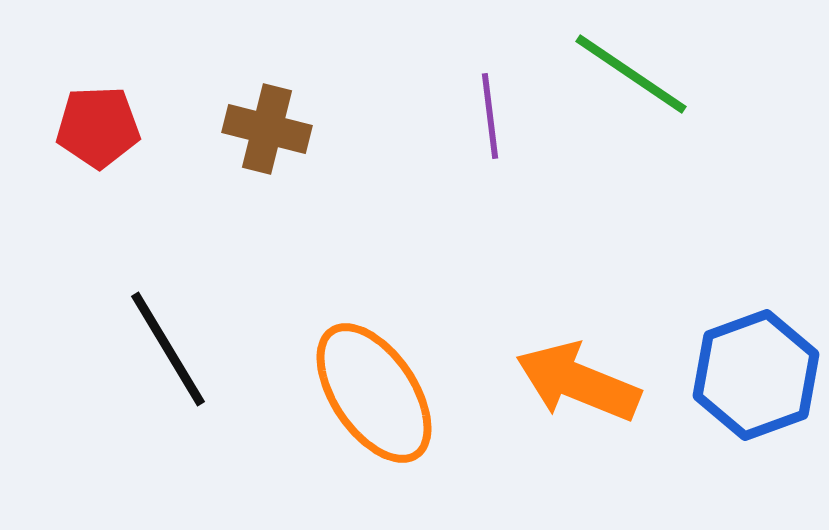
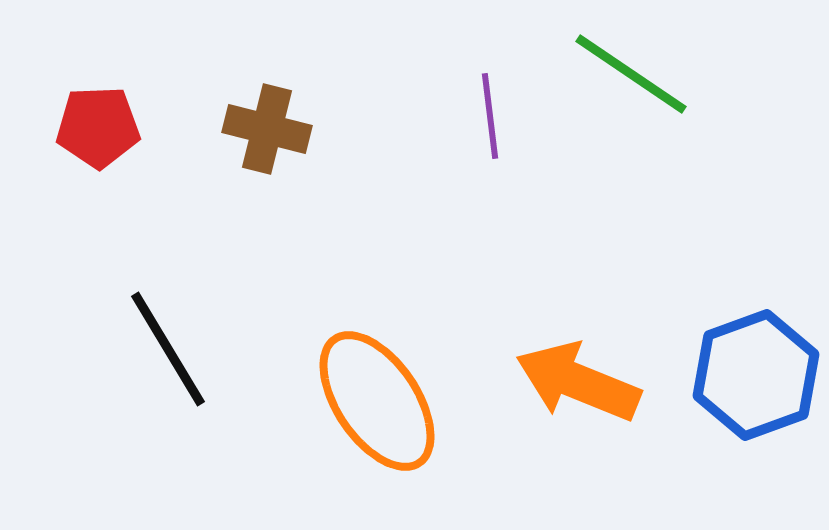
orange ellipse: moved 3 px right, 8 px down
